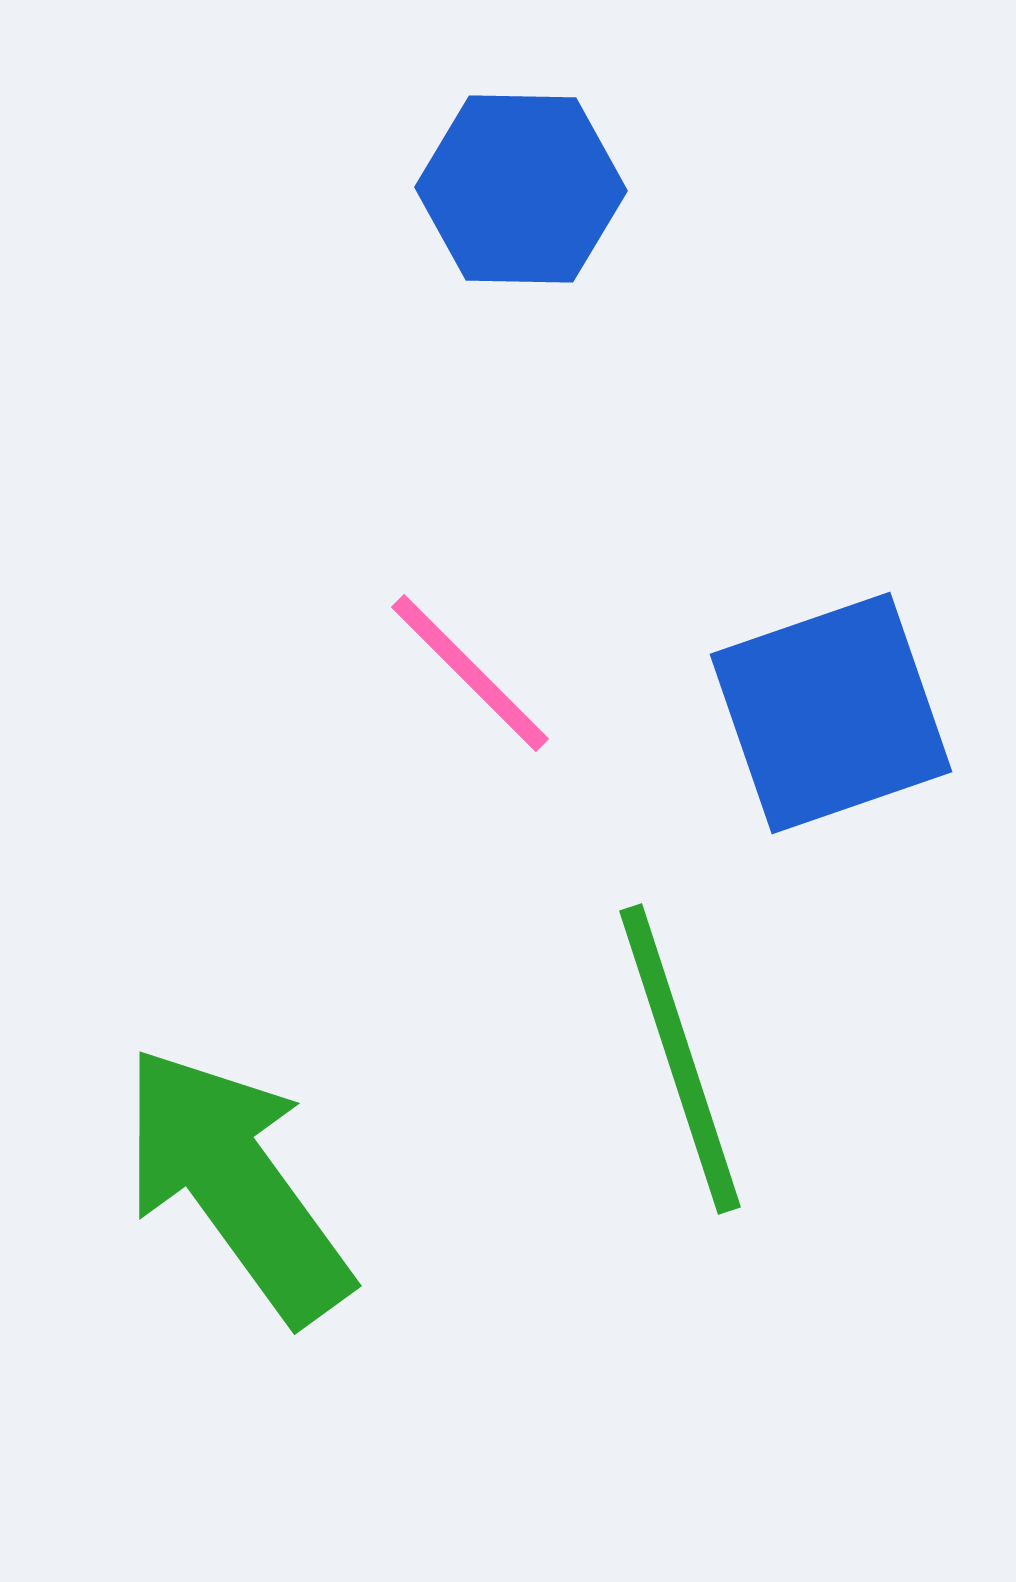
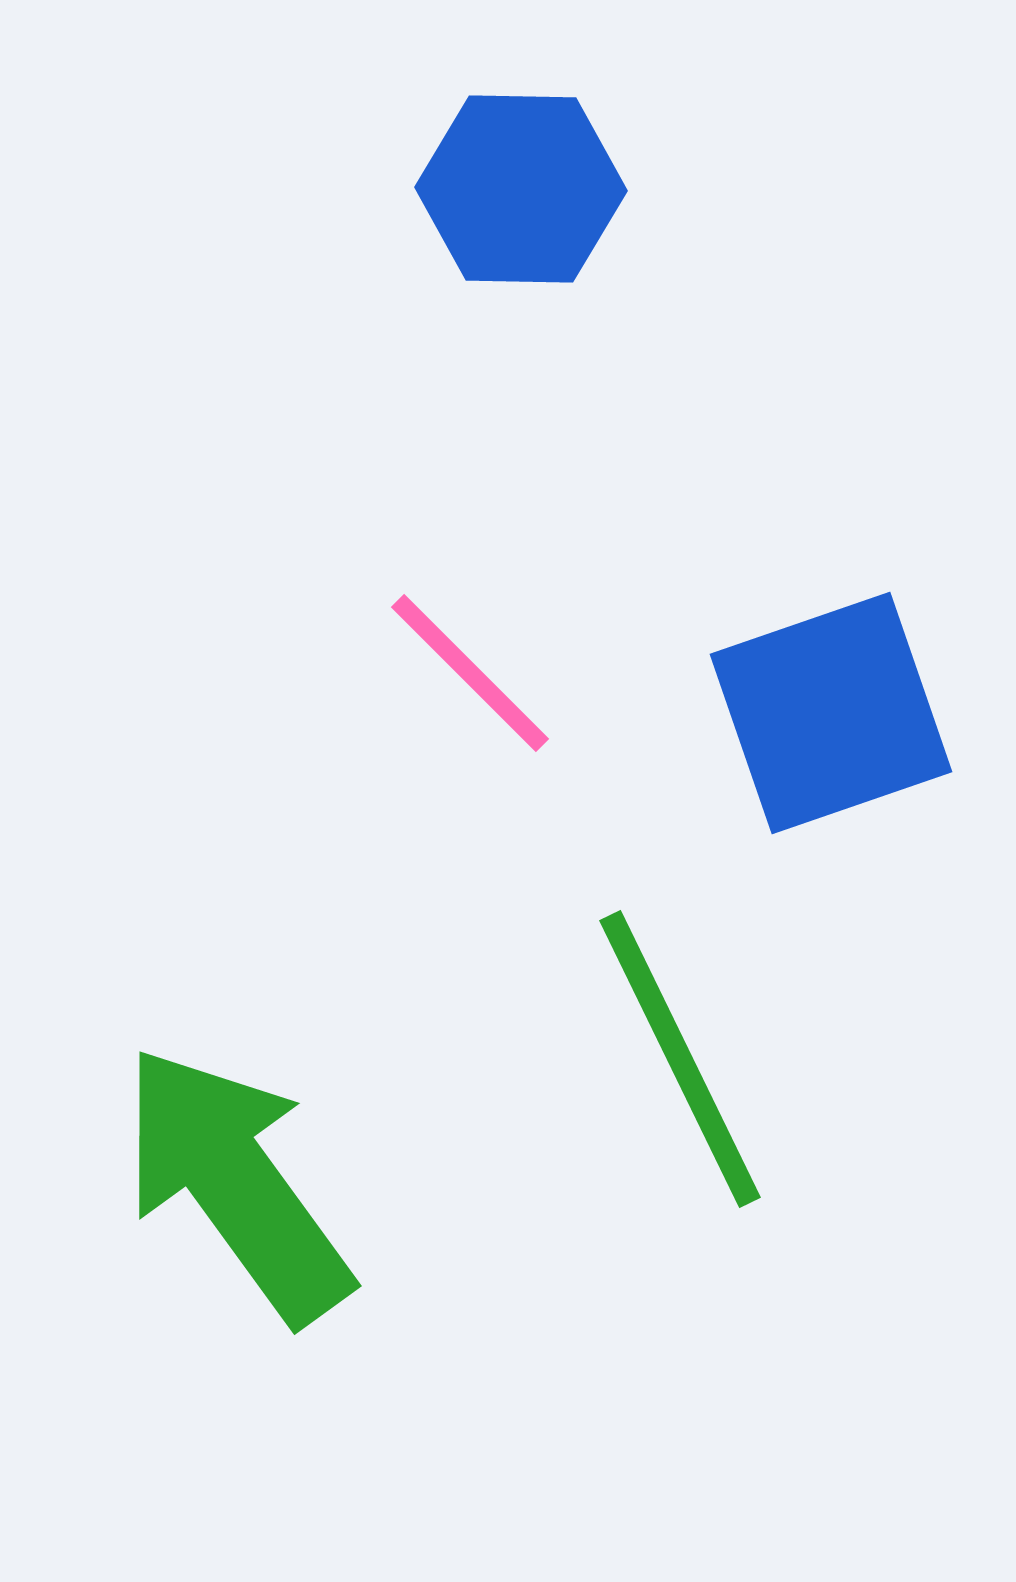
green line: rotated 8 degrees counterclockwise
